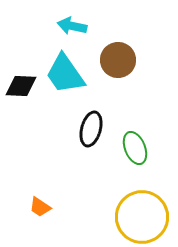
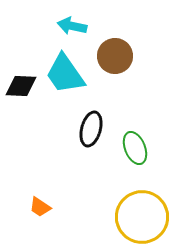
brown circle: moved 3 px left, 4 px up
